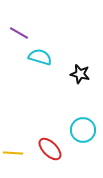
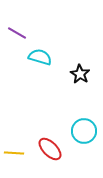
purple line: moved 2 px left
black star: rotated 18 degrees clockwise
cyan circle: moved 1 px right, 1 px down
yellow line: moved 1 px right
